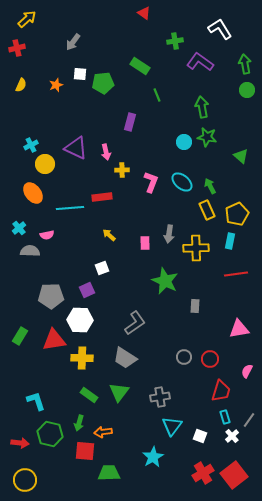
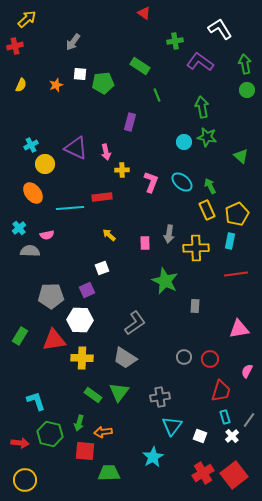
red cross at (17, 48): moved 2 px left, 2 px up
green rectangle at (89, 395): moved 4 px right
